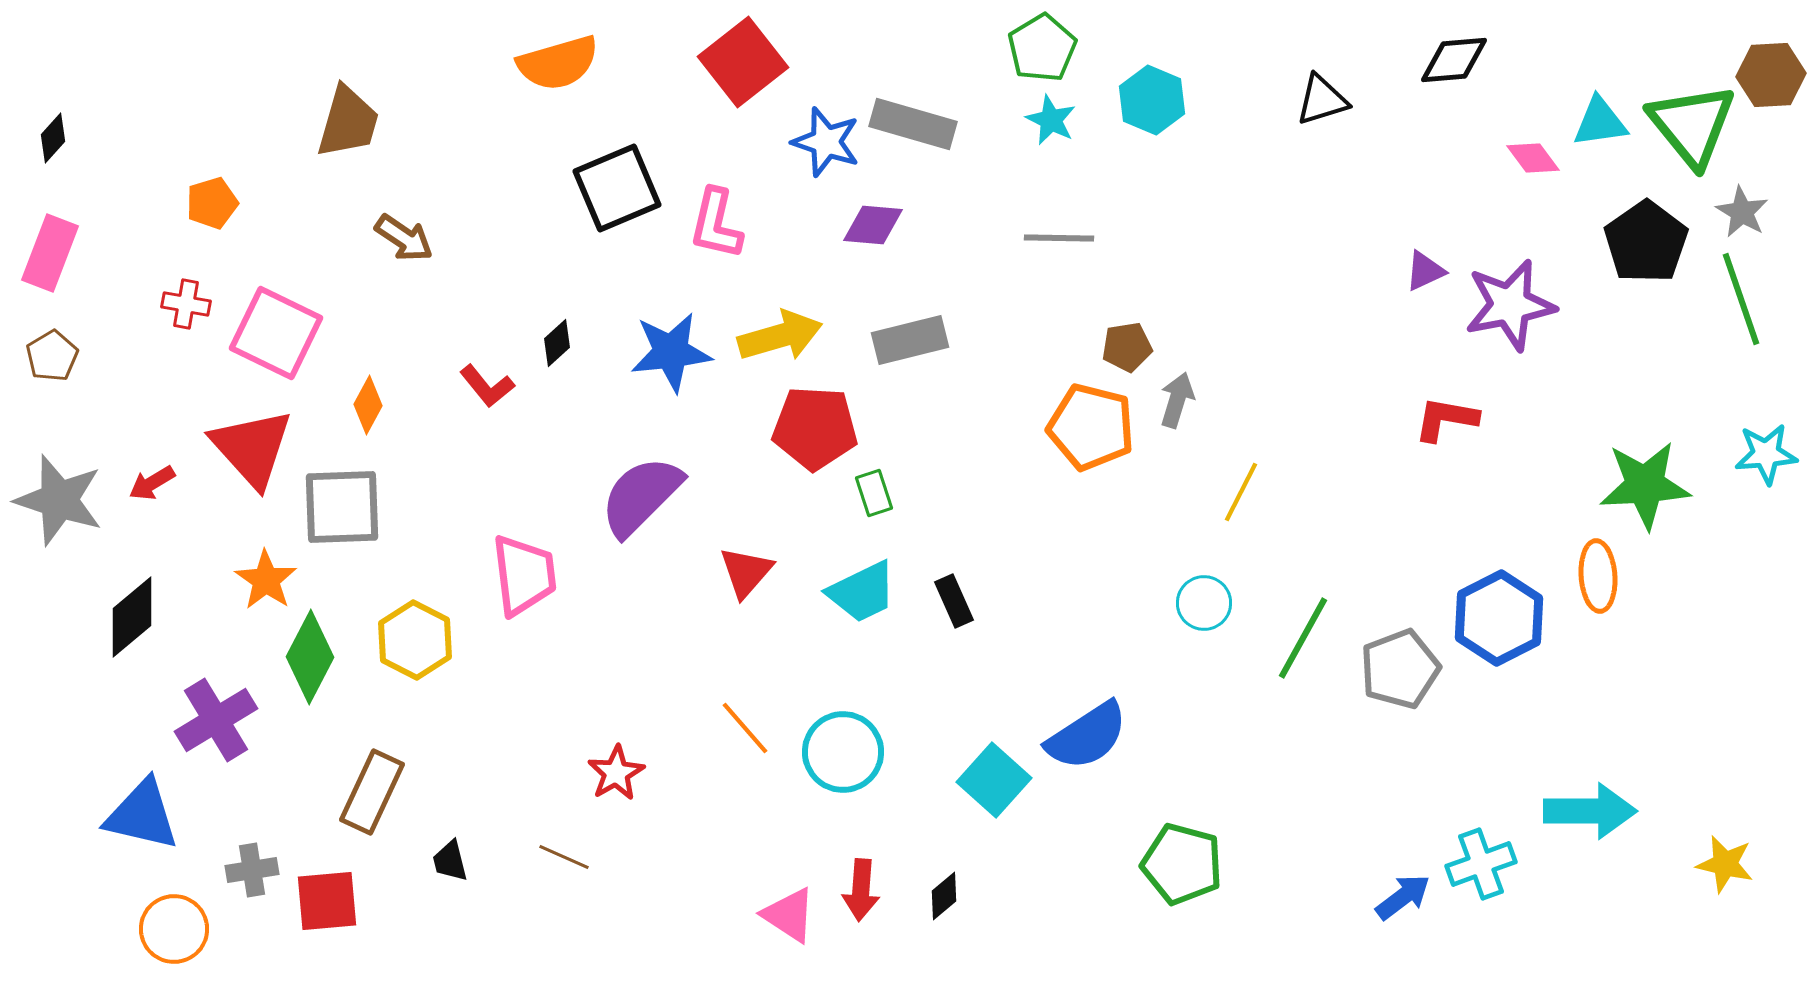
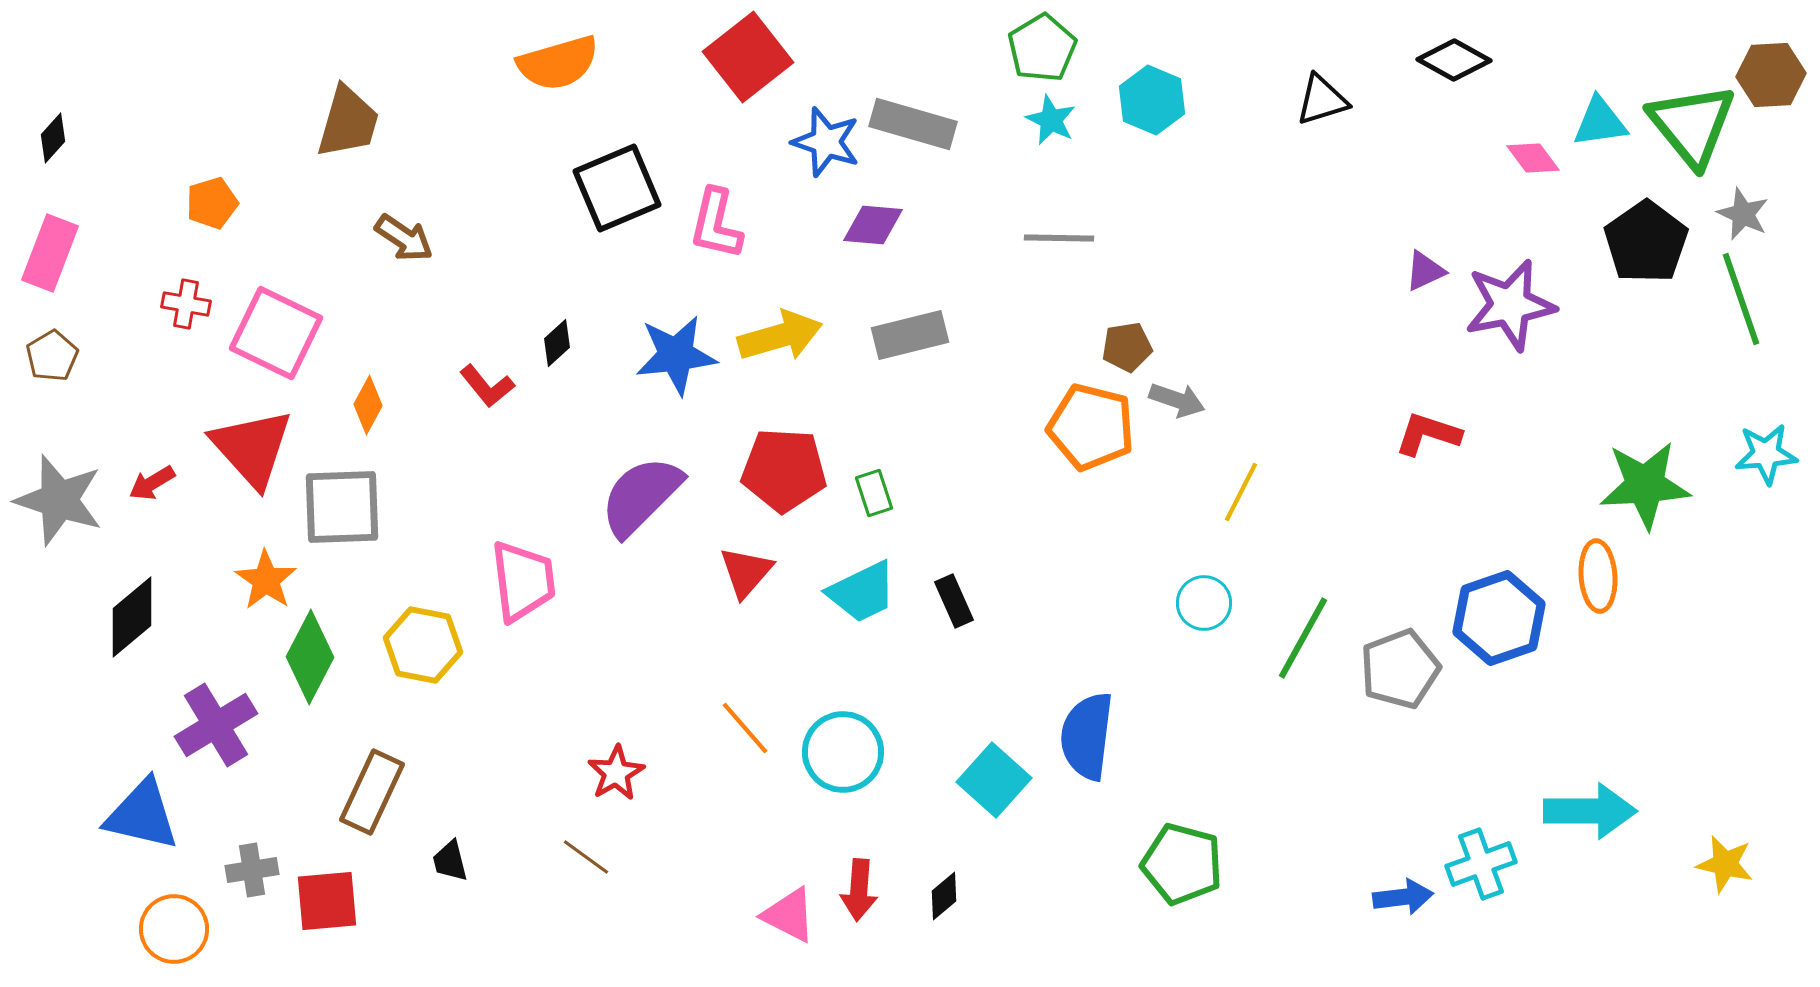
black diamond at (1454, 60): rotated 34 degrees clockwise
red square at (743, 62): moved 5 px right, 5 px up
gray star at (1742, 212): moved 1 px right, 2 px down; rotated 6 degrees counterclockwise
gray rectangle at (910, 340): moved 5 px up
blue star at (671, 352): moved 5 px right, 3 px down
gray arrow at (1177, 400): rotated 92 degrees clockwise
red L-shape at (1446, 419): moved 18 px left, 15 px down; rotated 8 degrees clockwise
red pentagon at (815, 428): moved 31 px left, 42 px down
pink trapezoid at (524, 575): moved 1 px left, 6 px down
blue hexagon at (1499, 618): rotated 8 degrees clockwise
yellow hexagon at (415, 640): moved 8 px right, 5 px down; rotated 16 degrees counterclockwise
purple cross at (216, 720): moved 5 px down
blue semicircle at (1087, 736): rotated 130 degrees clockwise
brown line at (564, 857): moved 22 px right; rotated 12 degrees clockwise
red arrow at (861, 890): moved 2 px left
blue arrow at (1403, 897): rotated 30 degrees clockwise
pink triangle at (789, 915): rotated 6 degrees counterclockwise
